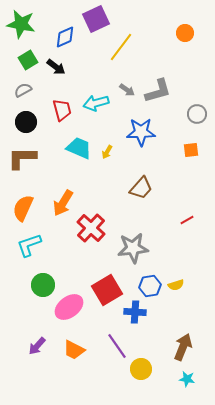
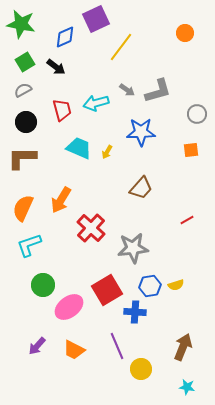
green square: moved 3 px left, 2 px down
orange arrow: moved 2 px left, 3 px up
purple line: rotated 12 degrees clockwise
cyan star: moved 8 px down
